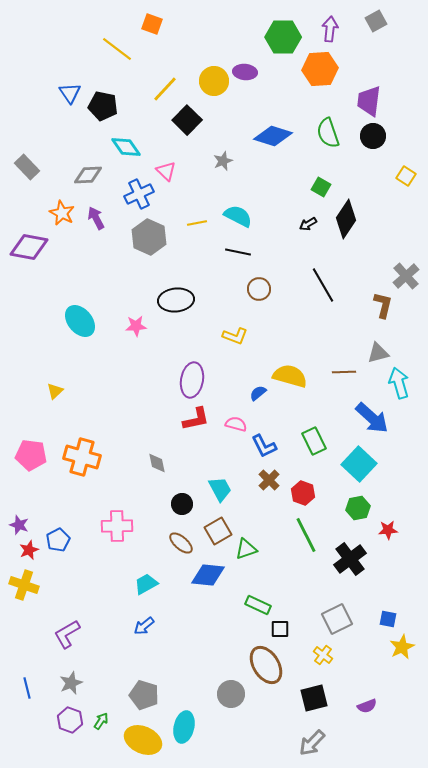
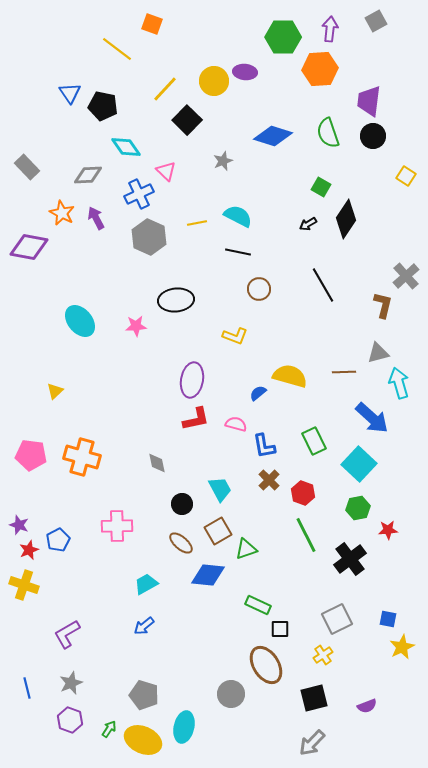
blue L-shape at (264, 446): rotated 16 degrees clockwise
yellow cross at (323, 655): rotated 18 degrees clockwise
green arrow at (101, 721): moved 8 px right, 8 px down
